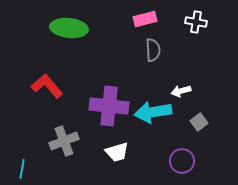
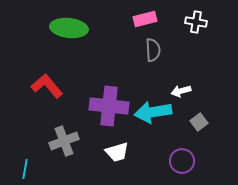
cyan line: moved 3 px right
